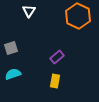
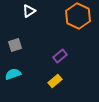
white triangle: rotated 24 degrees clockwise
gray square: moved 4 px right, 3 px up
purple rectangle: moved 3 px right, 1 px up
yellow rectangle: rotated 40 degrees clockwise
